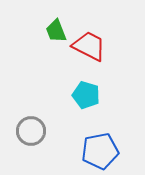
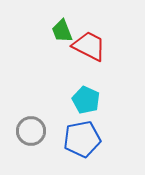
green trapezoid: moved 6 px right
cyan pentagon: moved 5 px down; rotated 8 degrees clockwise
blue pentagon: moved 18 px left, 12 px up
